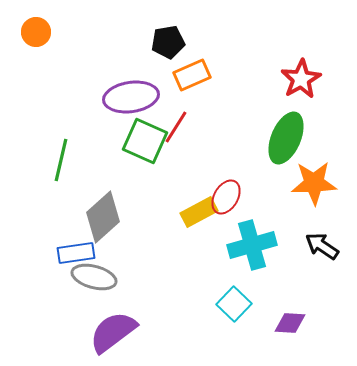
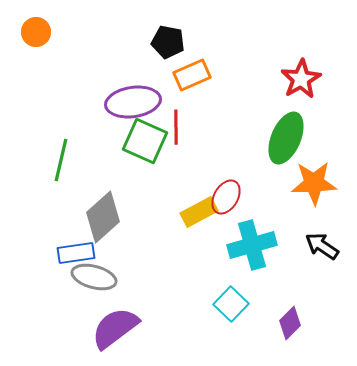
black pentagon: rotated 20 degrees clockwise
purple ellipse: moved 2 px right, 5 px down
red line: rotated 32 degrees counterclockwise
cyan square: moved 3 px left
purple diamond: rotated 48 degrees counterclockwise
purple semicircle: moved 2 px right, 4 px up
